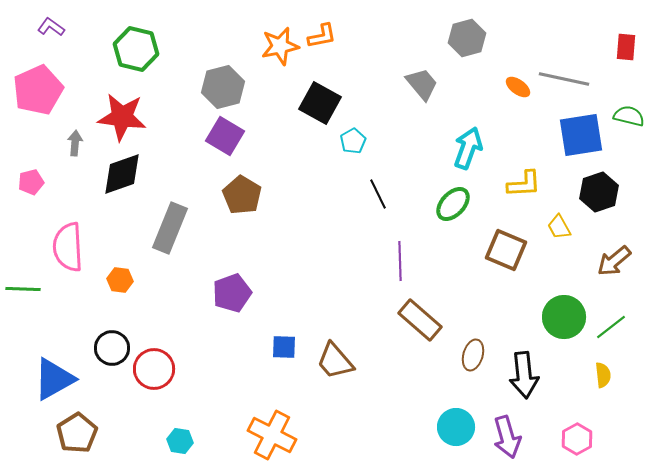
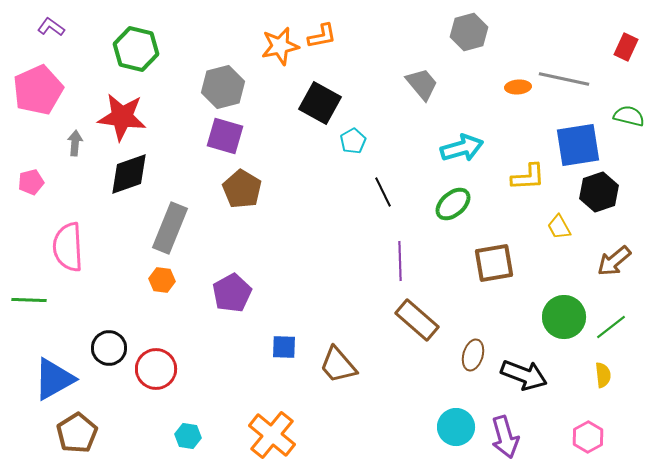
gray hexagon at (467, 38): moved 2 px right, 6 px up
red rectangle at (626, 47): rotated 20 degrees clockwise
orange ellipse at (518, 87): rotated 40 degrees counterclockwise
blue square at (581, 135): moved 3 px left, 10 px down
purple square at (225, 136): rotated 15 degrees counterclockwise
cyan arrow at (468, 148): moved 6 px left; rotated 54 degrees clockwise
black diamond at (122, 174): moved 7 px right
yellow L-shape at (524, 184): moved 4 px right, 7 px up
black line at (378, 194): moved 5 px right, 2 px up
brown pentagon at (242, 195): moved 6 px up
green ellipse at (453, 204): rotated 6 degrees clockwise
brown square at (506, 250): moved 12 px left, 13 px down; rotated 33 degrees counterclockwise
orange hexagon at (120, 280): moved 42 px right
green line at (23, 289): moved 6 px right, 11 px down
purple pentagon at (232, 293): rotated 9 degrees counterclockwise
brown rectangle at (420, 320): moved 3 px left
black circle at (112, 348): moved 3 px left
brown trapezoid at (335, 361): moved 3 px right, 4 px down
red circle at (154, 369): moved 2 px right
black arrow at (524, 375): rotated 63 degrees counterclockwise
orange cross at (272, 435): rotated 12 degrees clockwise
purple arrow at (507, 437): moved 2 px left
pink hexagon at (577, 439): moved 11 px right, 2 px up
cyan hexagon at (180, 441): moved 8 px right, 5 px up
